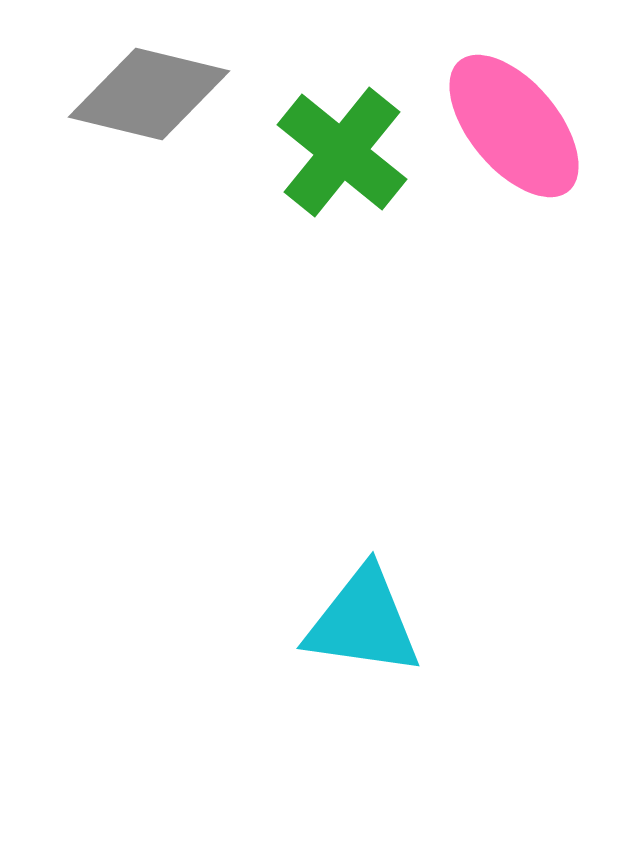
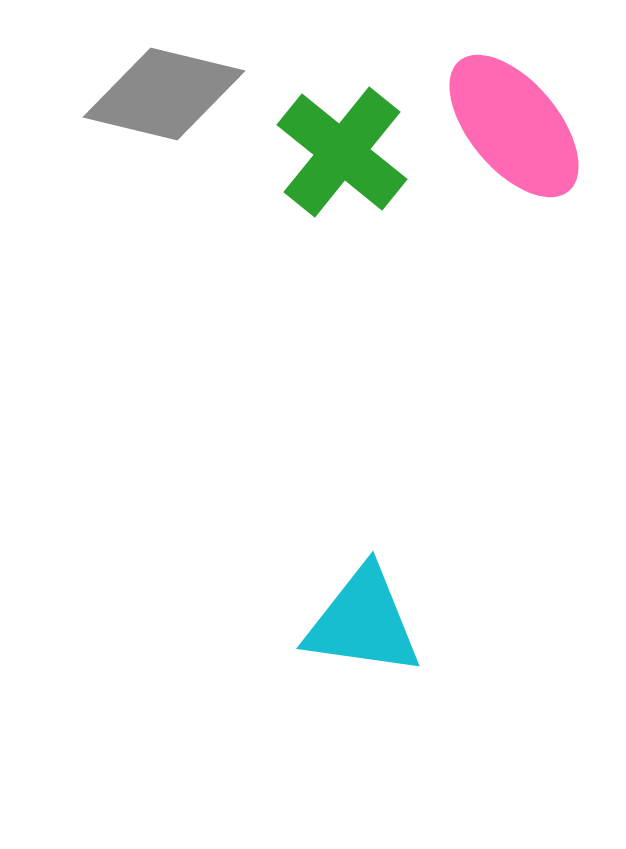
gray diamond: moved 15 px right
